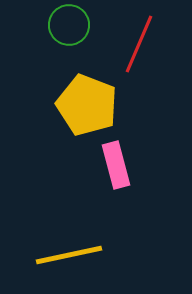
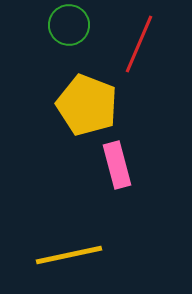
pink rectangle: moved 1 px right
